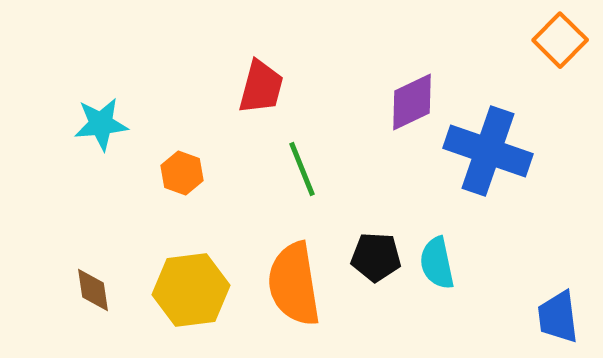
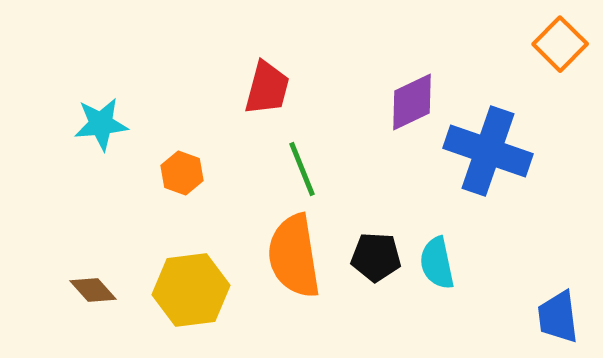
orange square: moved 4 px down
red trapezoid: moved 6 px right, 1 px down
orange semicircle: moved 28 px up
brown diamond: rotated 33 degrees counterclockwise
